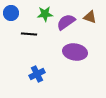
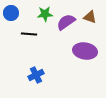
purple ellipse: moved 10 px right, 1 px up
blue cross: moved 1 px left, 1 px down
